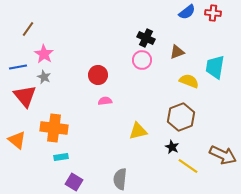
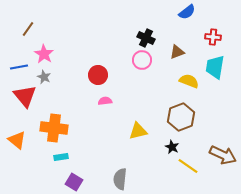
red cross: moved 24 px down
blue line: moved 1 px right
